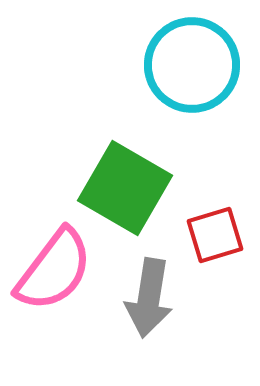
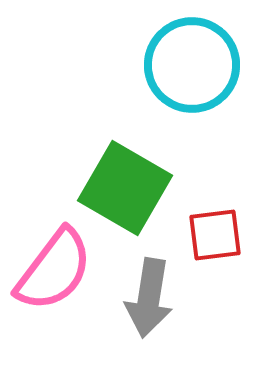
red square: rotated 10 degrees clockwise
